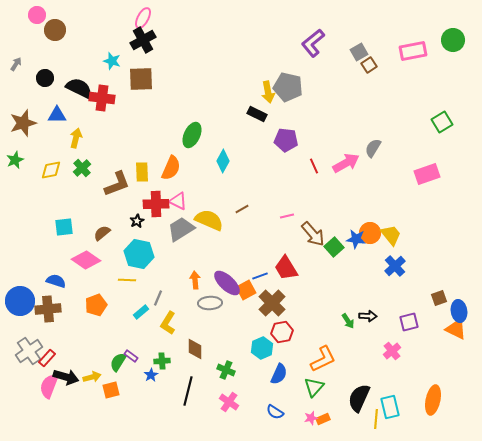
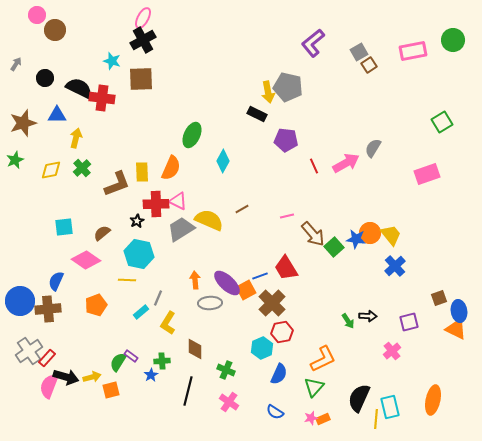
blue semicircle at (56, 281): rotated 84 degrees counterclockwise
